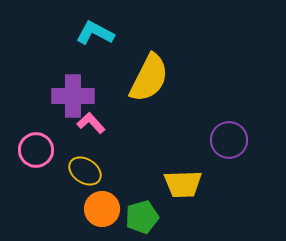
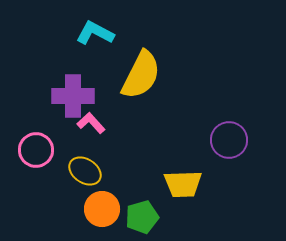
yellow semicircle: moved 8 px left, 3 px up
